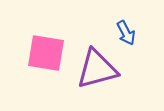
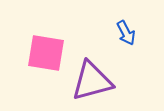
purple triangle: moved 5 px left, 12 px down
